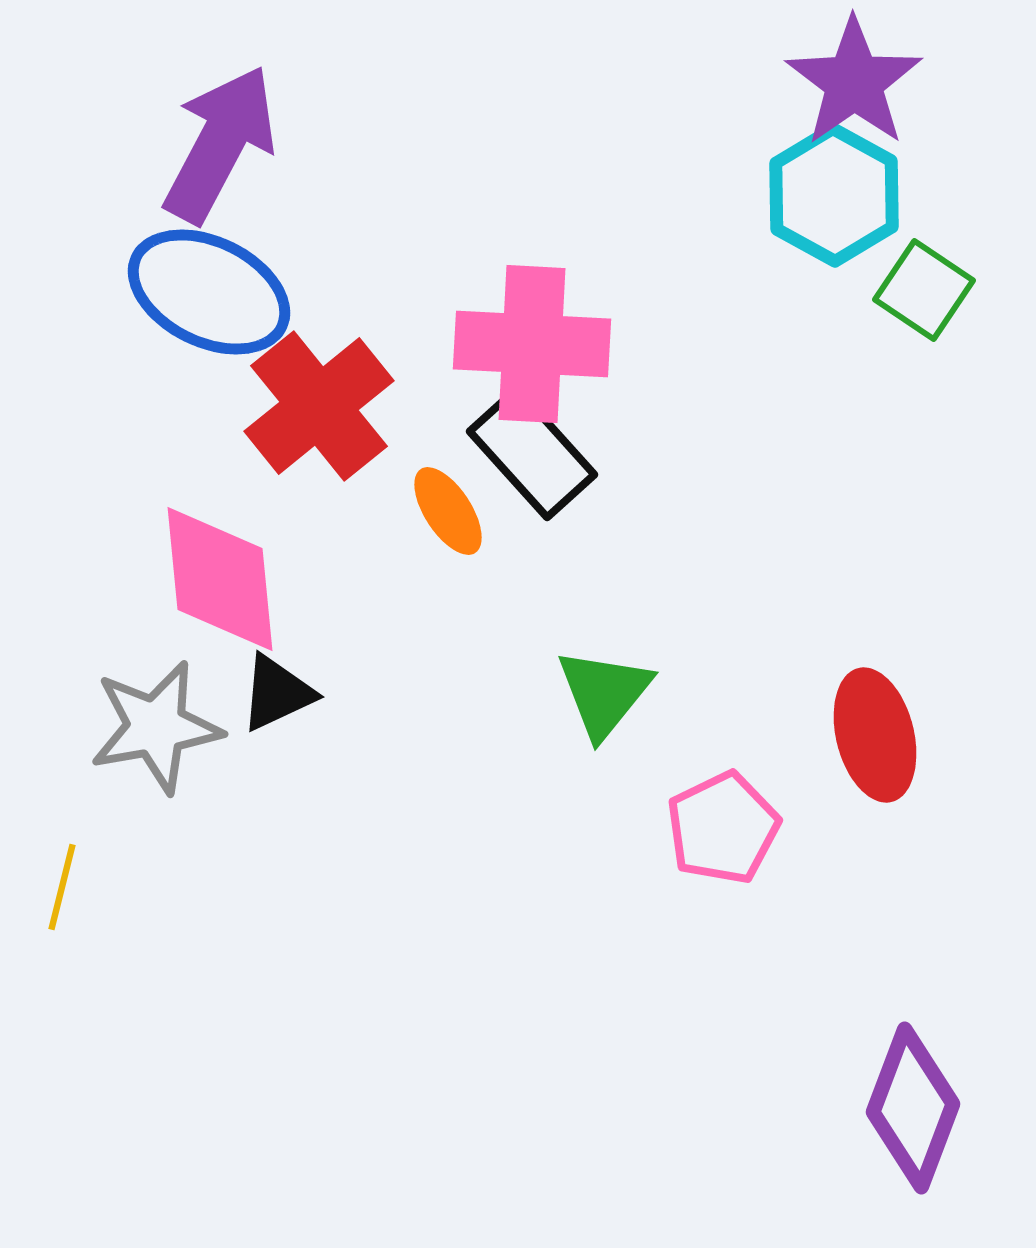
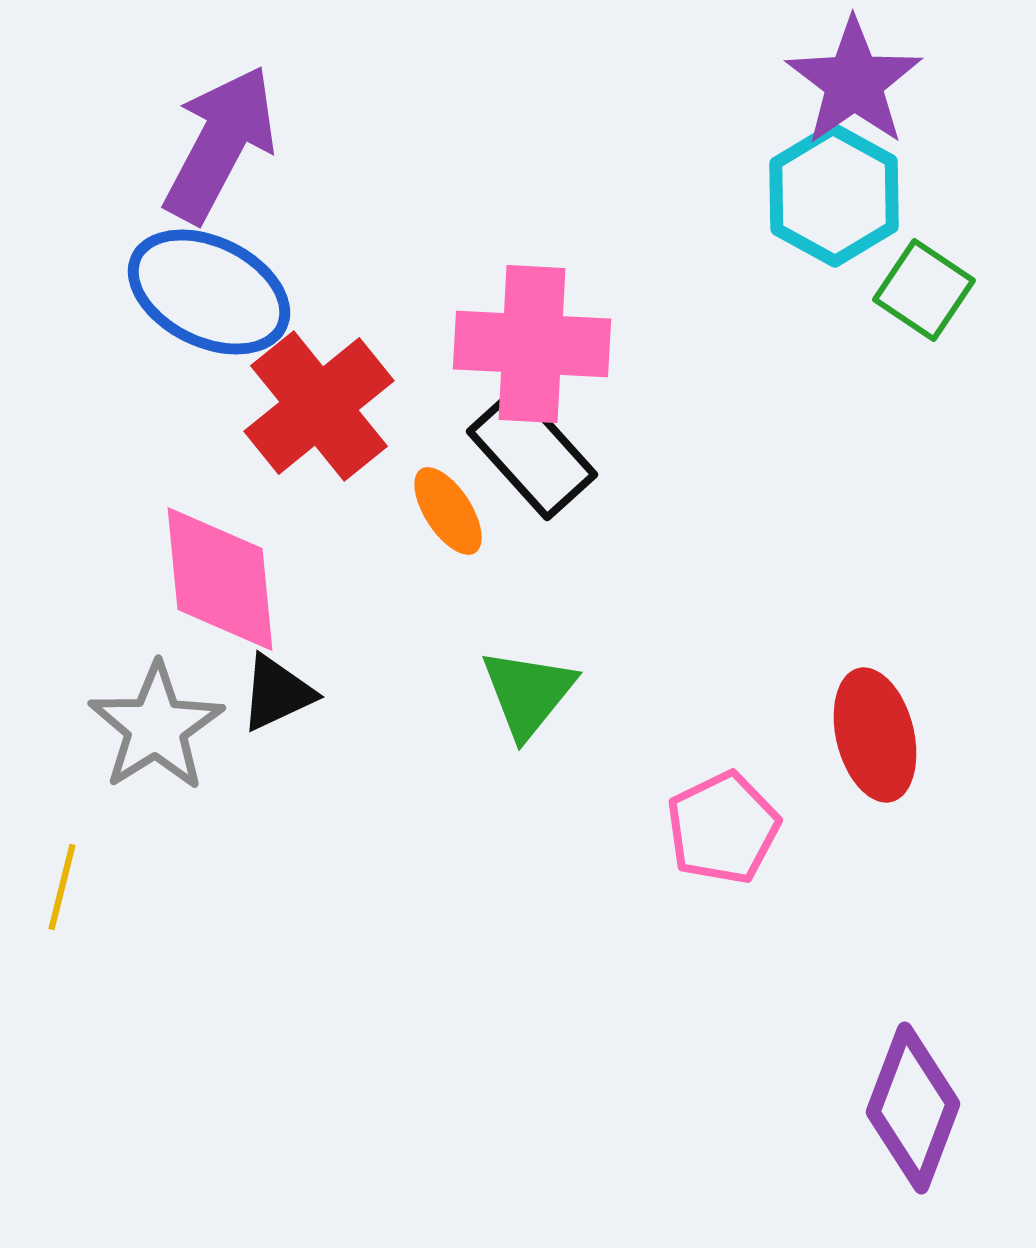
green triangle: moved 76 px left
gray star: rotated 22 degrees counterclockwise
